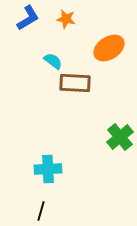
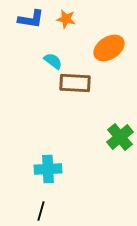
blue L-shape: moved 3 px right, 1 px down; rotated 40 degrees clockwise
